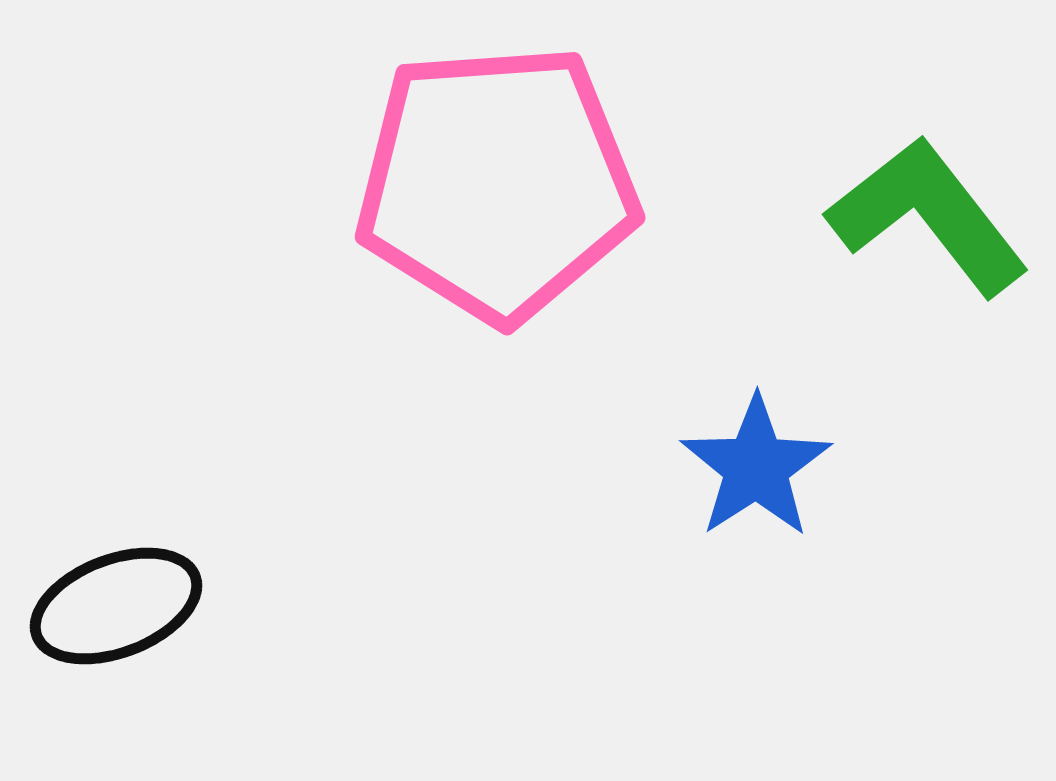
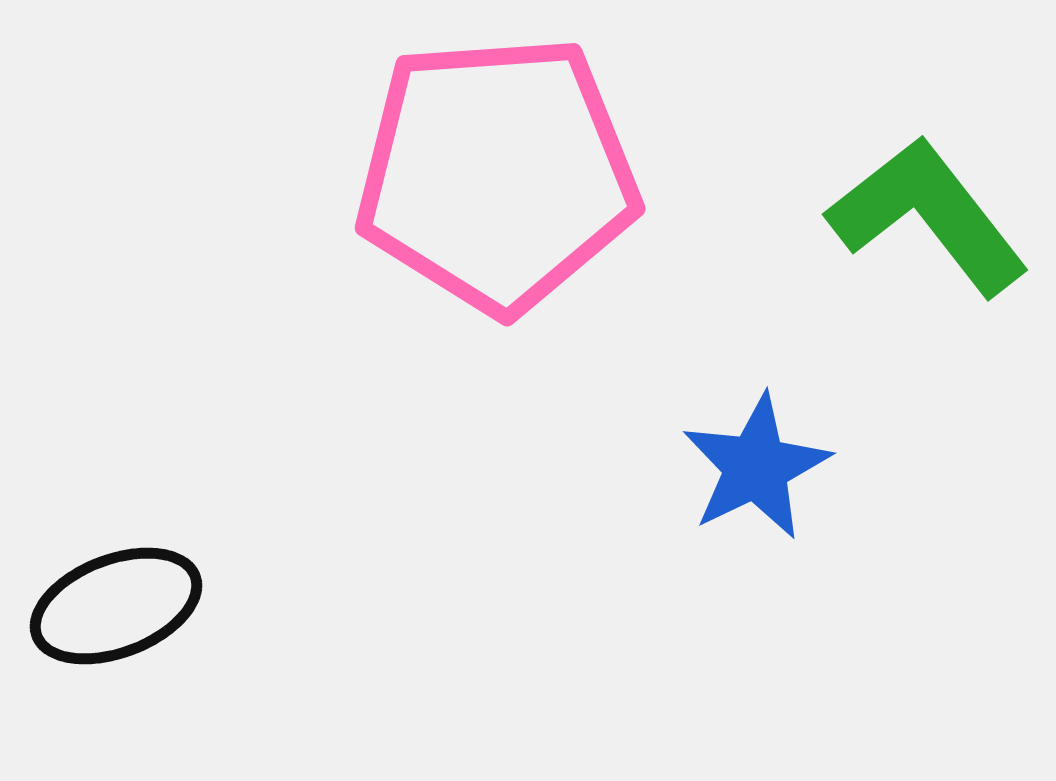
pink pentagon: moved 9 px up
blue star: rotated 7 degrees clockwise
